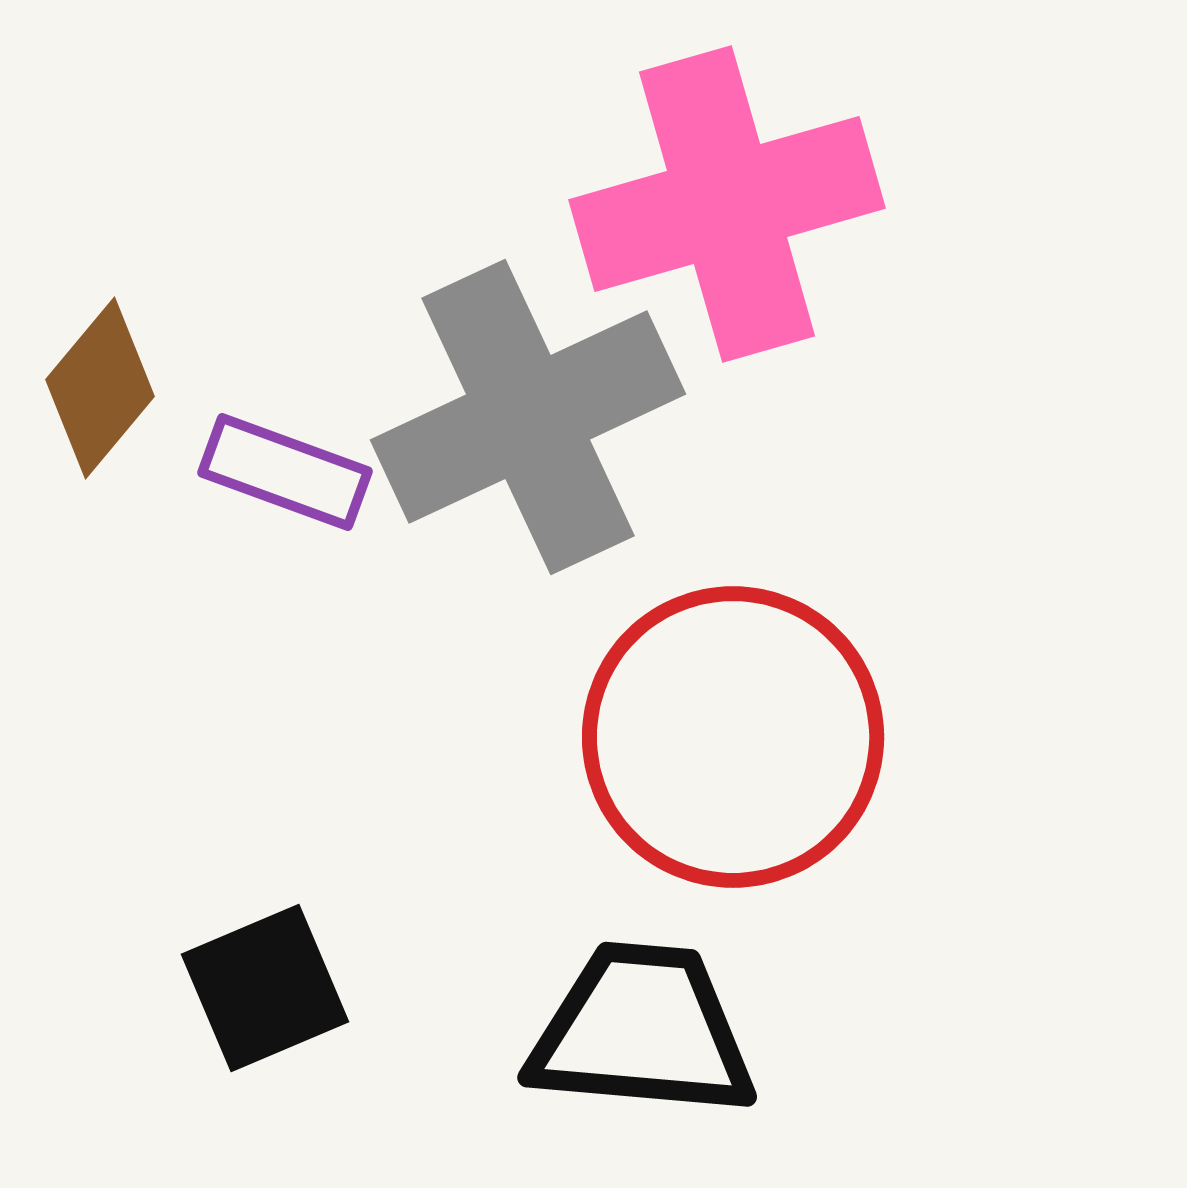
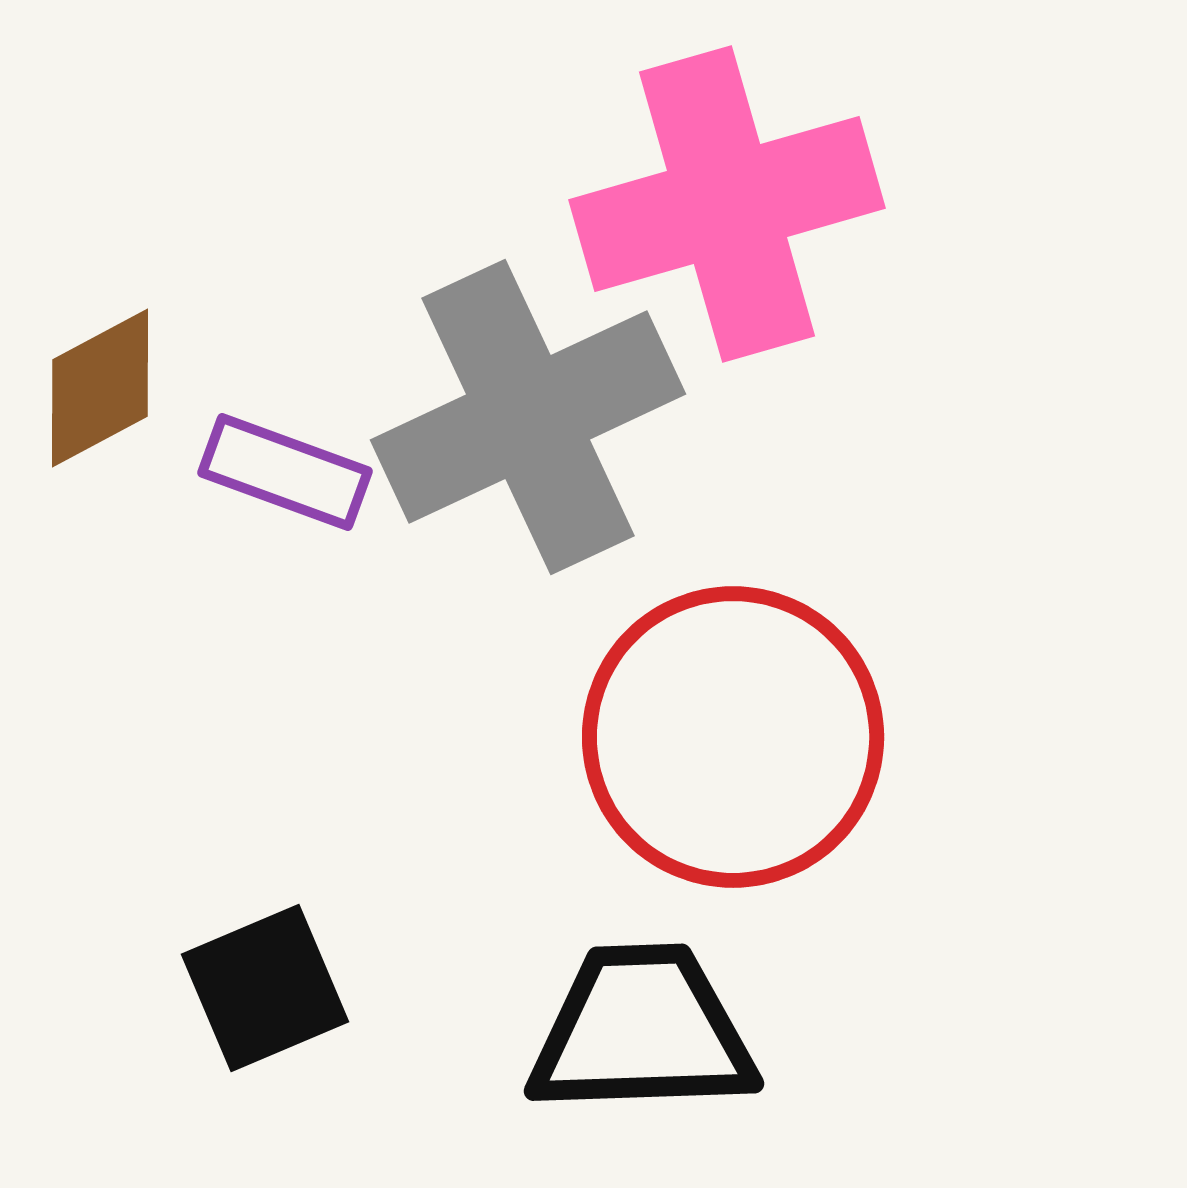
brown diamond: rotated 22 degrees clockwise
black trapezoid: rotated 7 degrees counterclockwise
